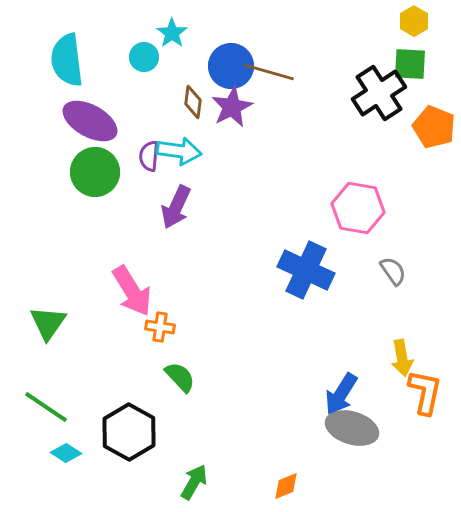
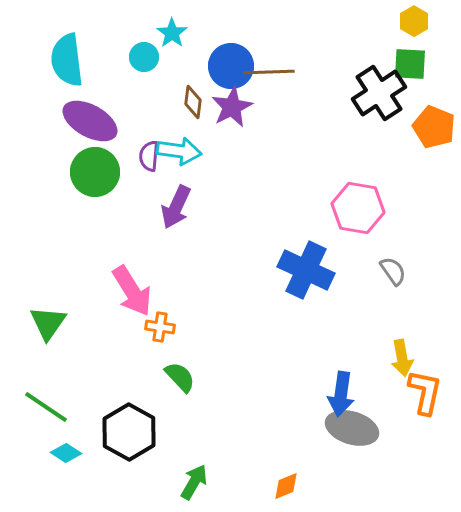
brown line: rotated 18 degrees counterclockwise
blue arrow: rotated 24 degrees counterclockwise
